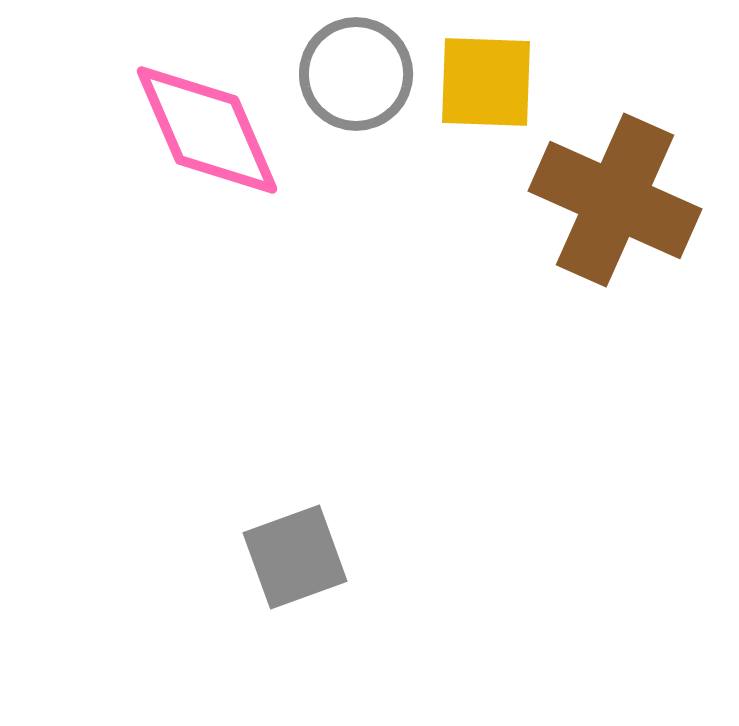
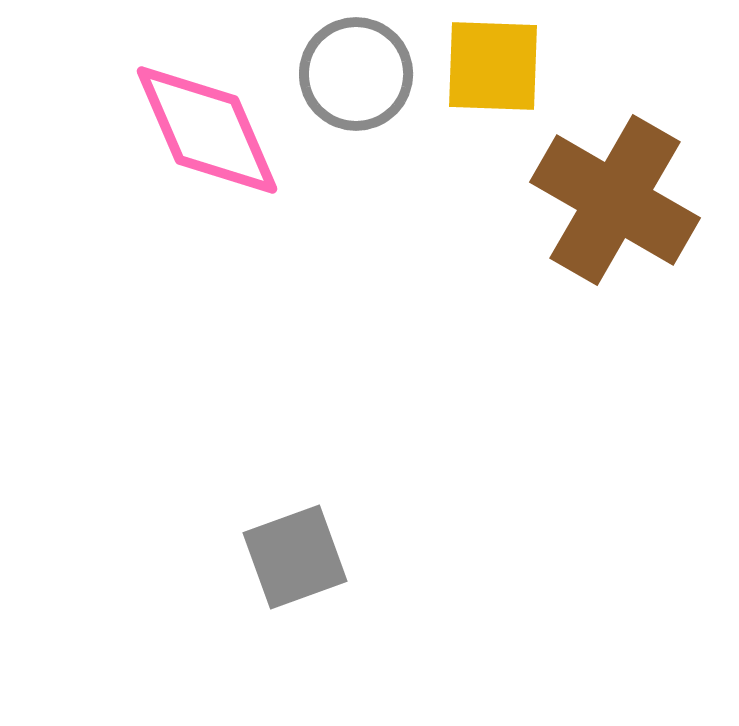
yellow square: moved 7 px right, 16 px up
brown cross: rotated 6 degrees clockwise
